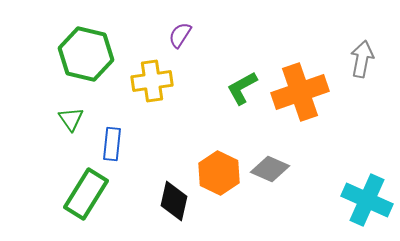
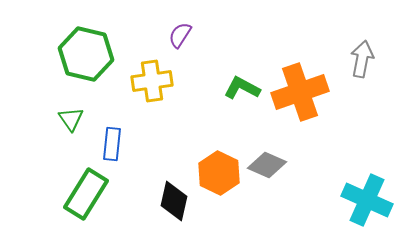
green L-shape: rotated 57 degrees clockwise
gray diamond: moved 3 px left, 4 px up
